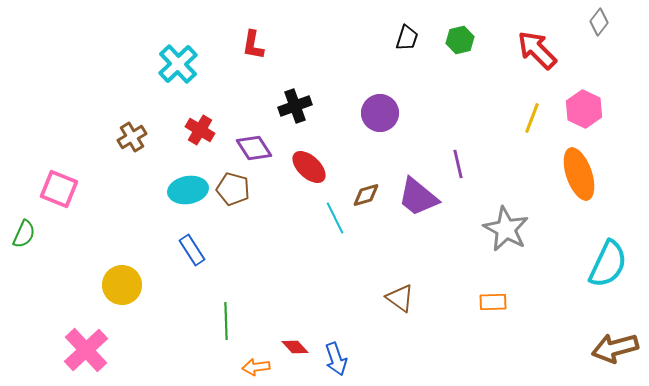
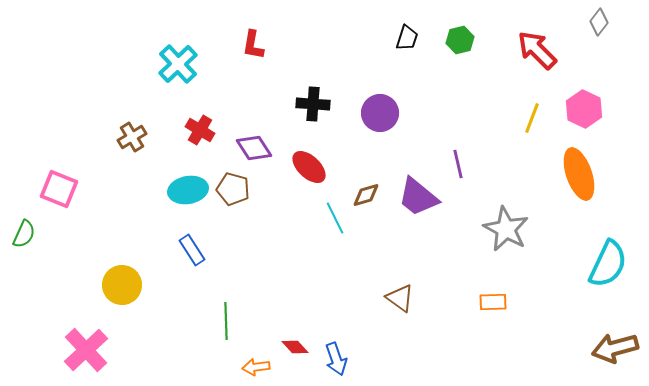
black cross: moved 18 px right, 2 px up; rotated 24 degrees clockwise
